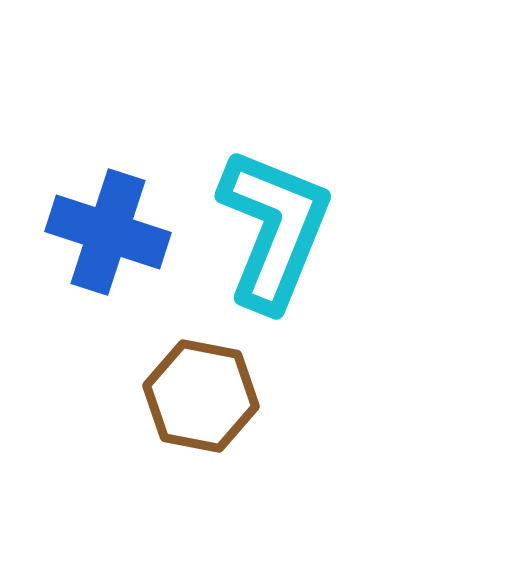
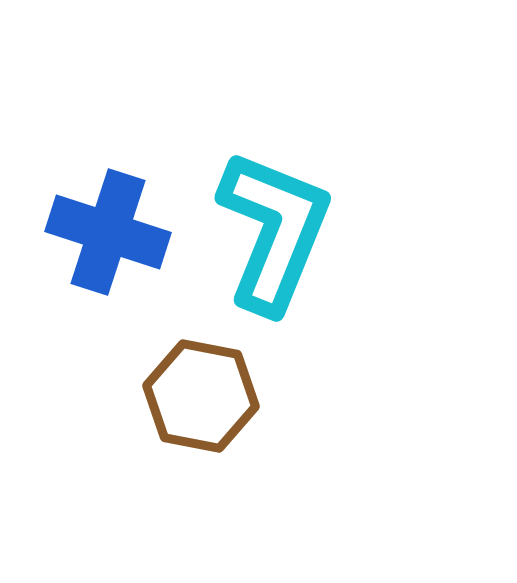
cyan L-shape: moved 2 px down
